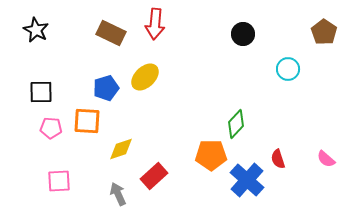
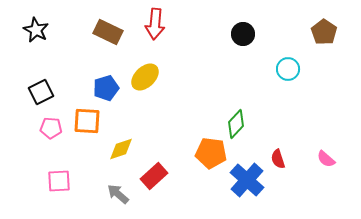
brown rectangle: moved 3 px left, 1 px up
black square: rotated 25 degrees counterclockwise
orange pentagon: moved 2 px up; rotated 8 degrees clockwise
gray arrow: rotated 25 degrees counterclockwise
